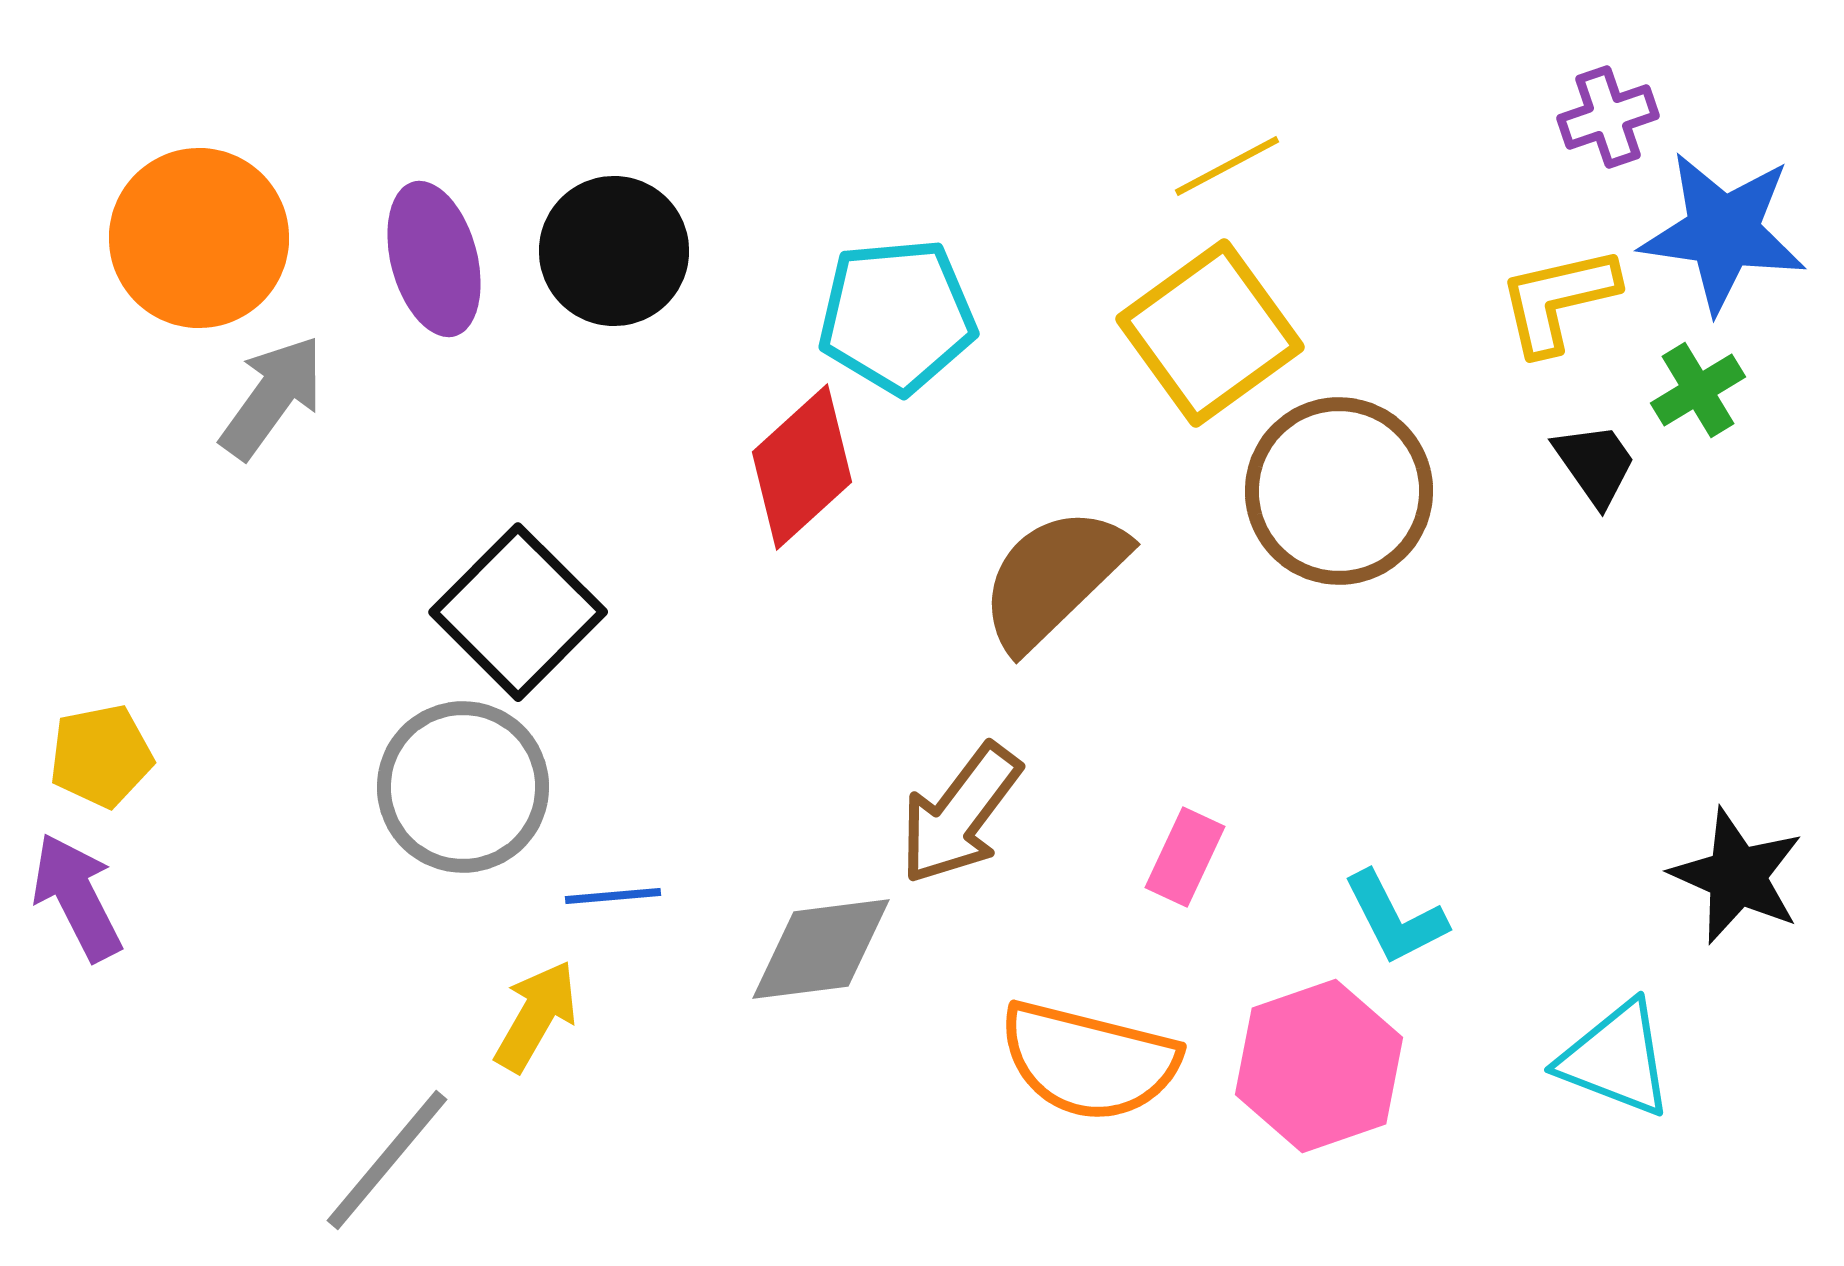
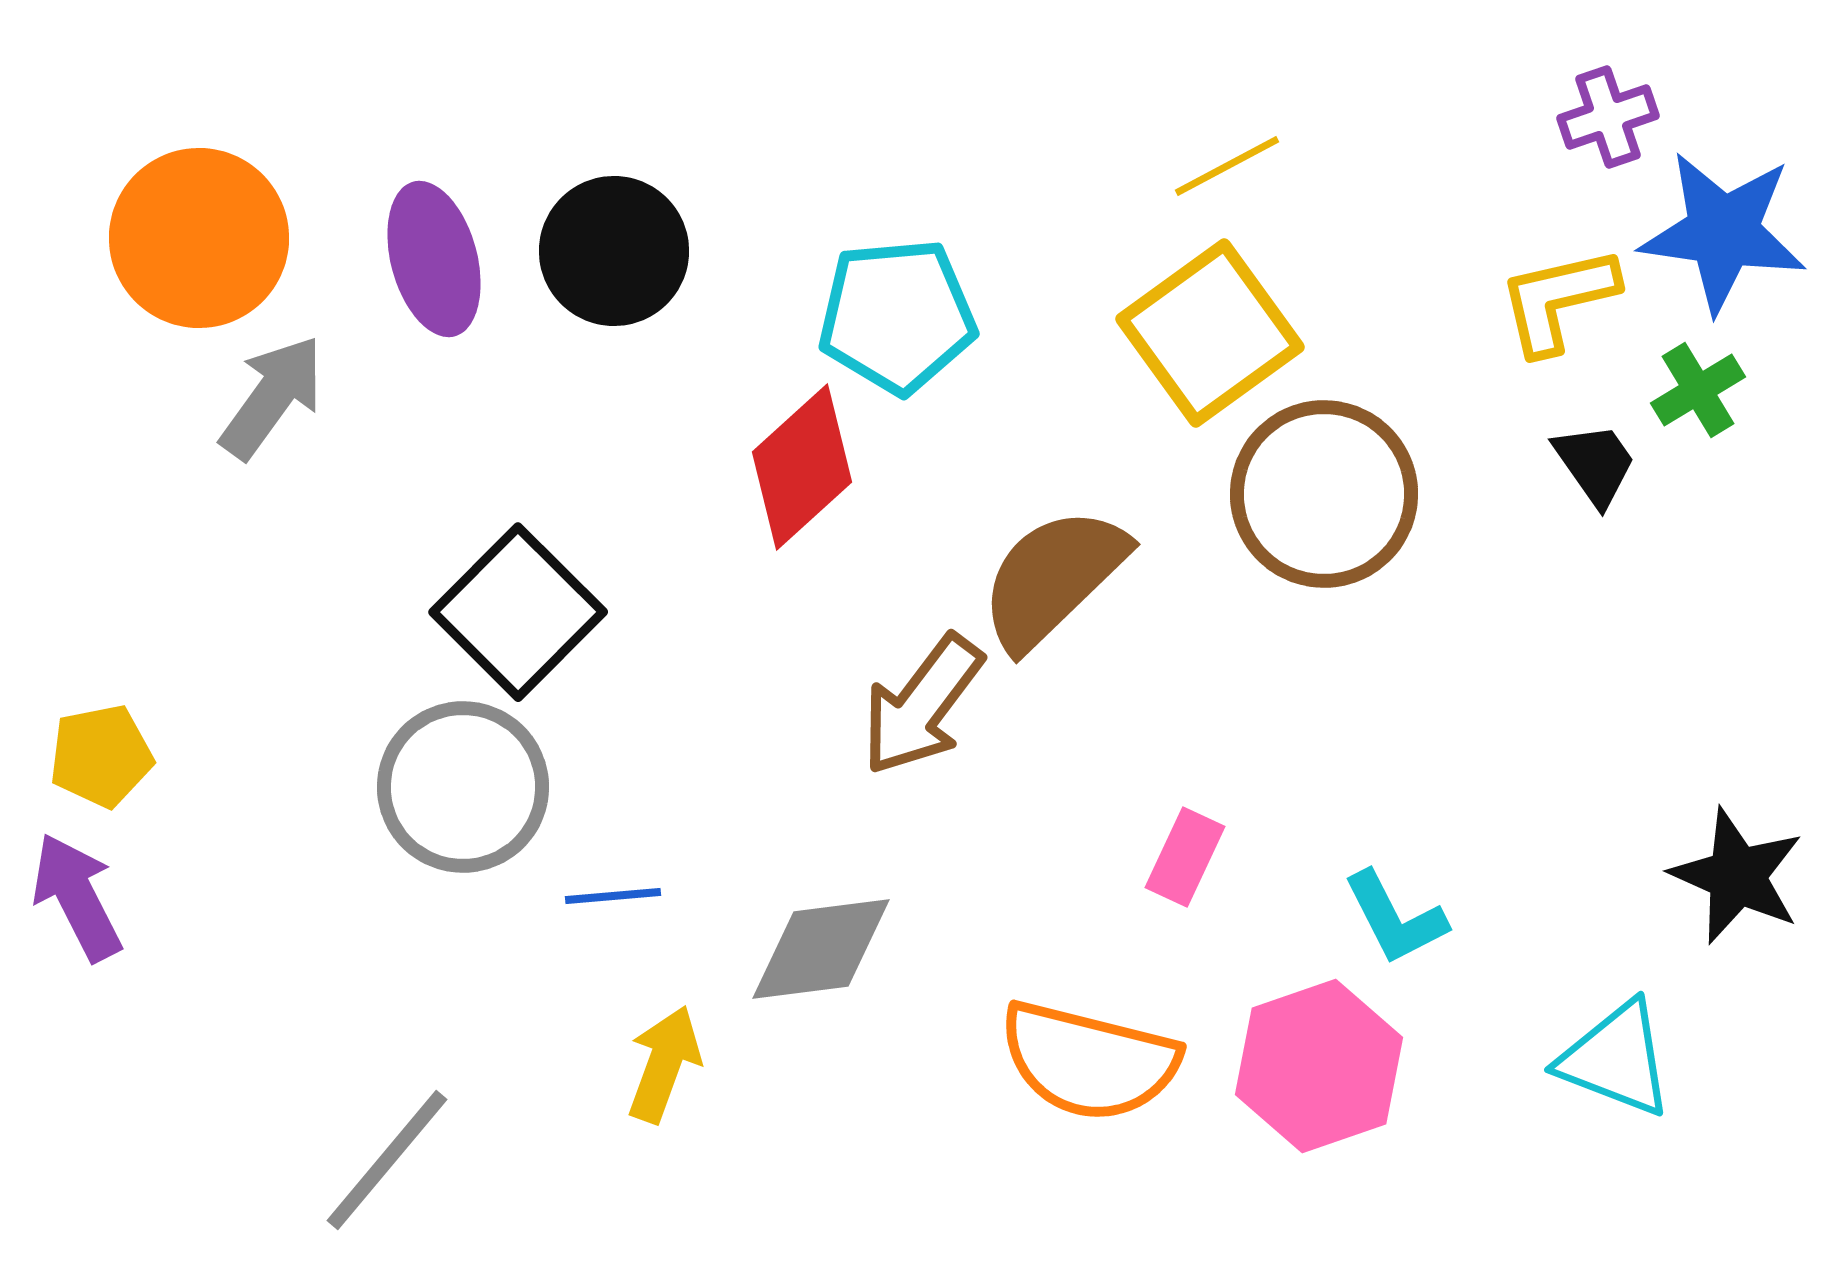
brown circle: moved 15 px left, 3 px down
brown arrow: moved 38 px left, 109 px up
yellow arrow: moved 128 px right, 48 px down; rotated 10 degrees counterclockwise
